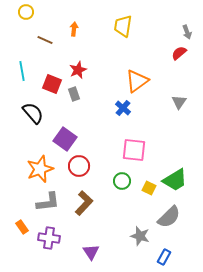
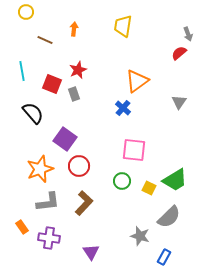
gray arrow: moved 1 px right, 2 px down
